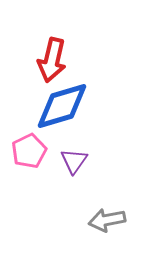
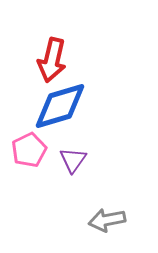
blue diamond: moved 2 px left
pink pentagon: moved 1 px up
purple triangle: moved 1 px left, 1 px up
